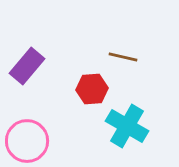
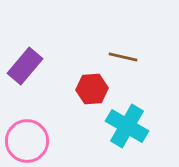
purple rectangle: moved 2 px left
